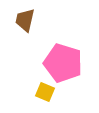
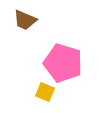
brown trapezoid: rotated 80 degrees counterclockwise
